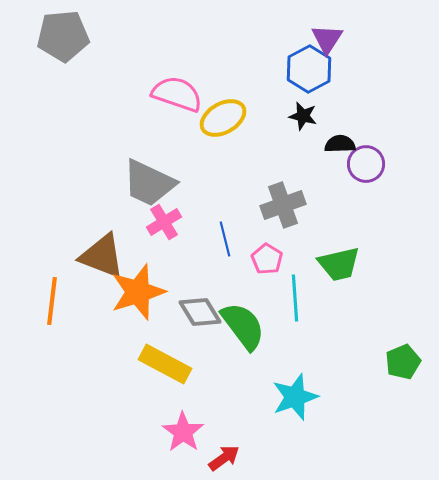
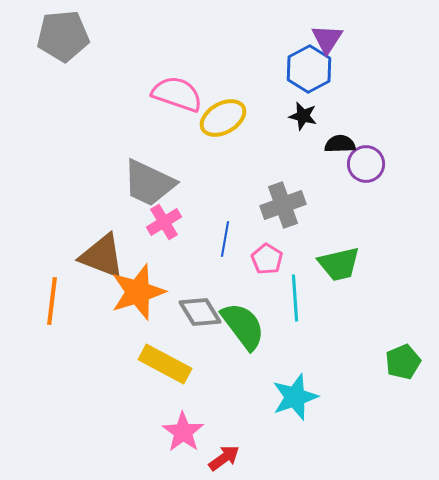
blue line: rotated 24 degrees clockwise
